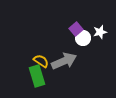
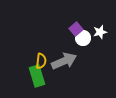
yellow semicircle: rotated 63 degrees clockwise
